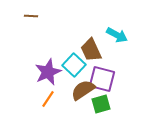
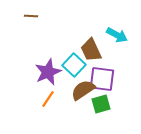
purple square: rotated 8 degrees counterclockwise
